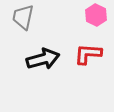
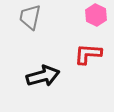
gray trapezoid: moved 7 px right
black arrow: moved 17 px down
